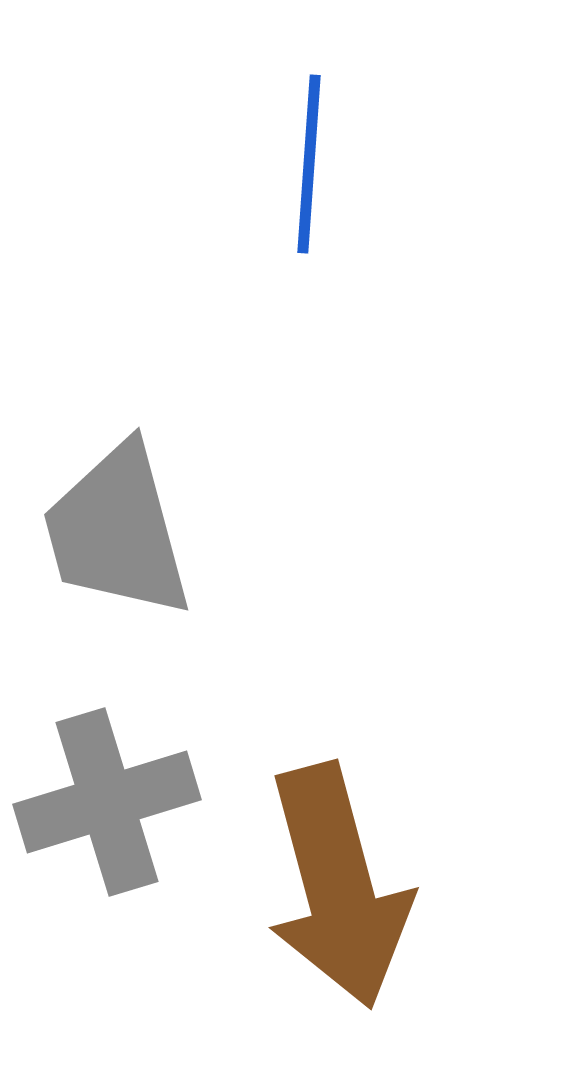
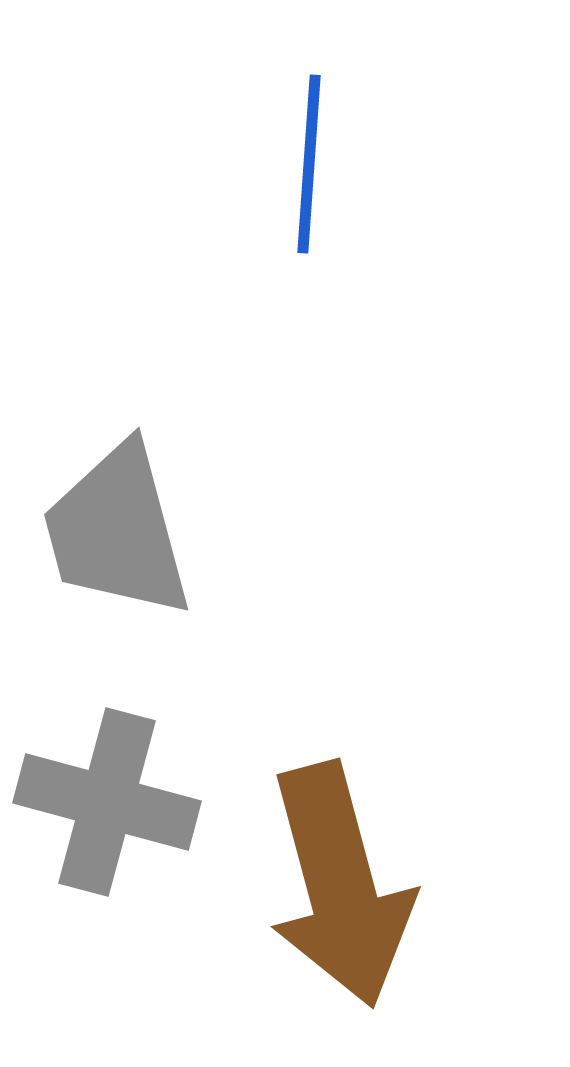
gray cross: rotated 32 degrees clockwise
brown arrow: moved 2 px right, 1 px up
